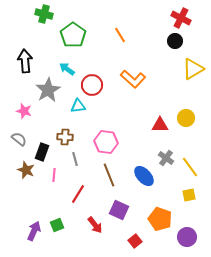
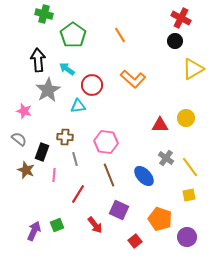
black arrow: moved 13 px right, 1 px up
